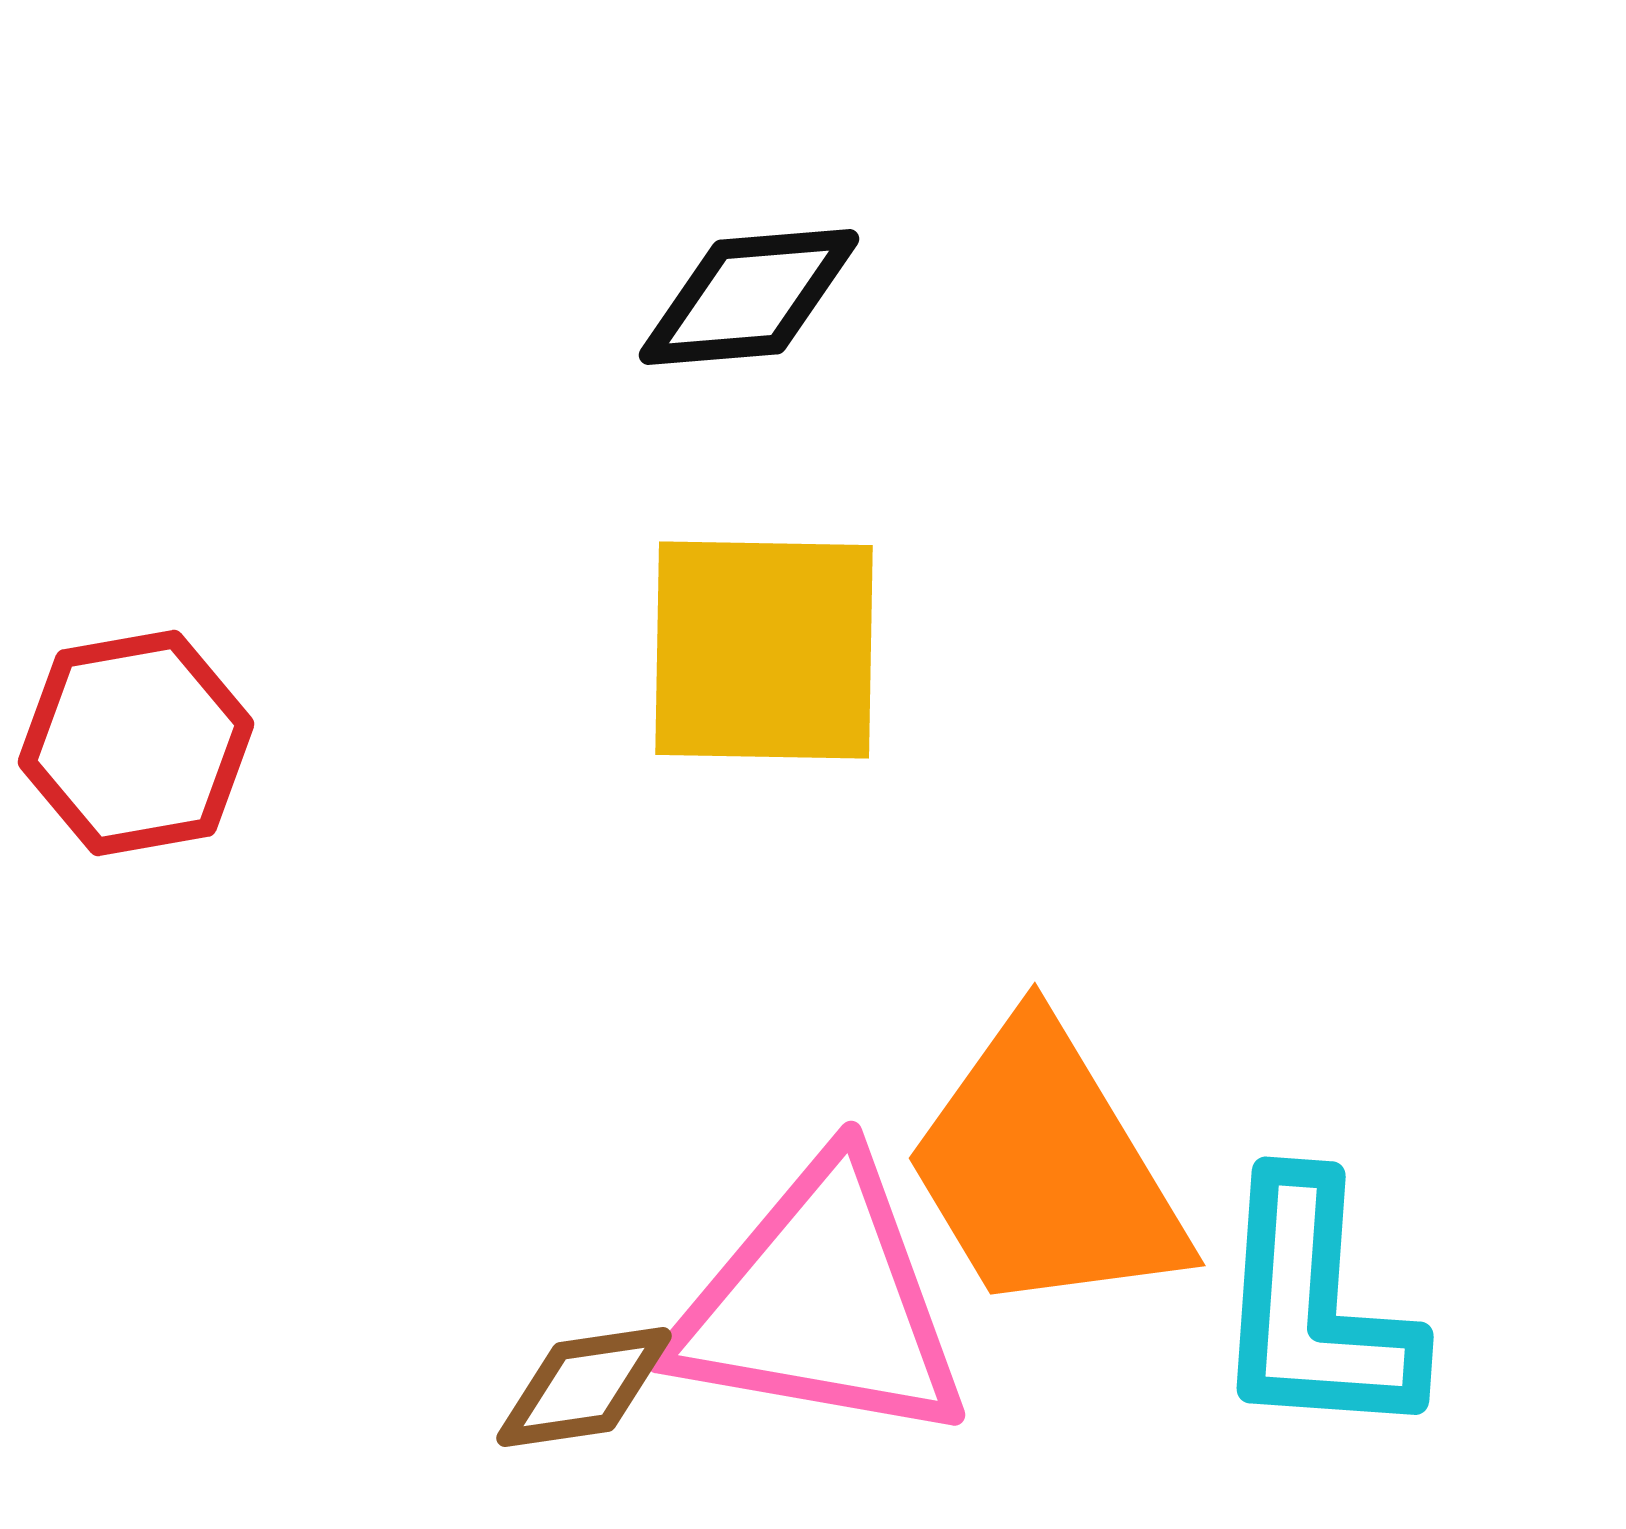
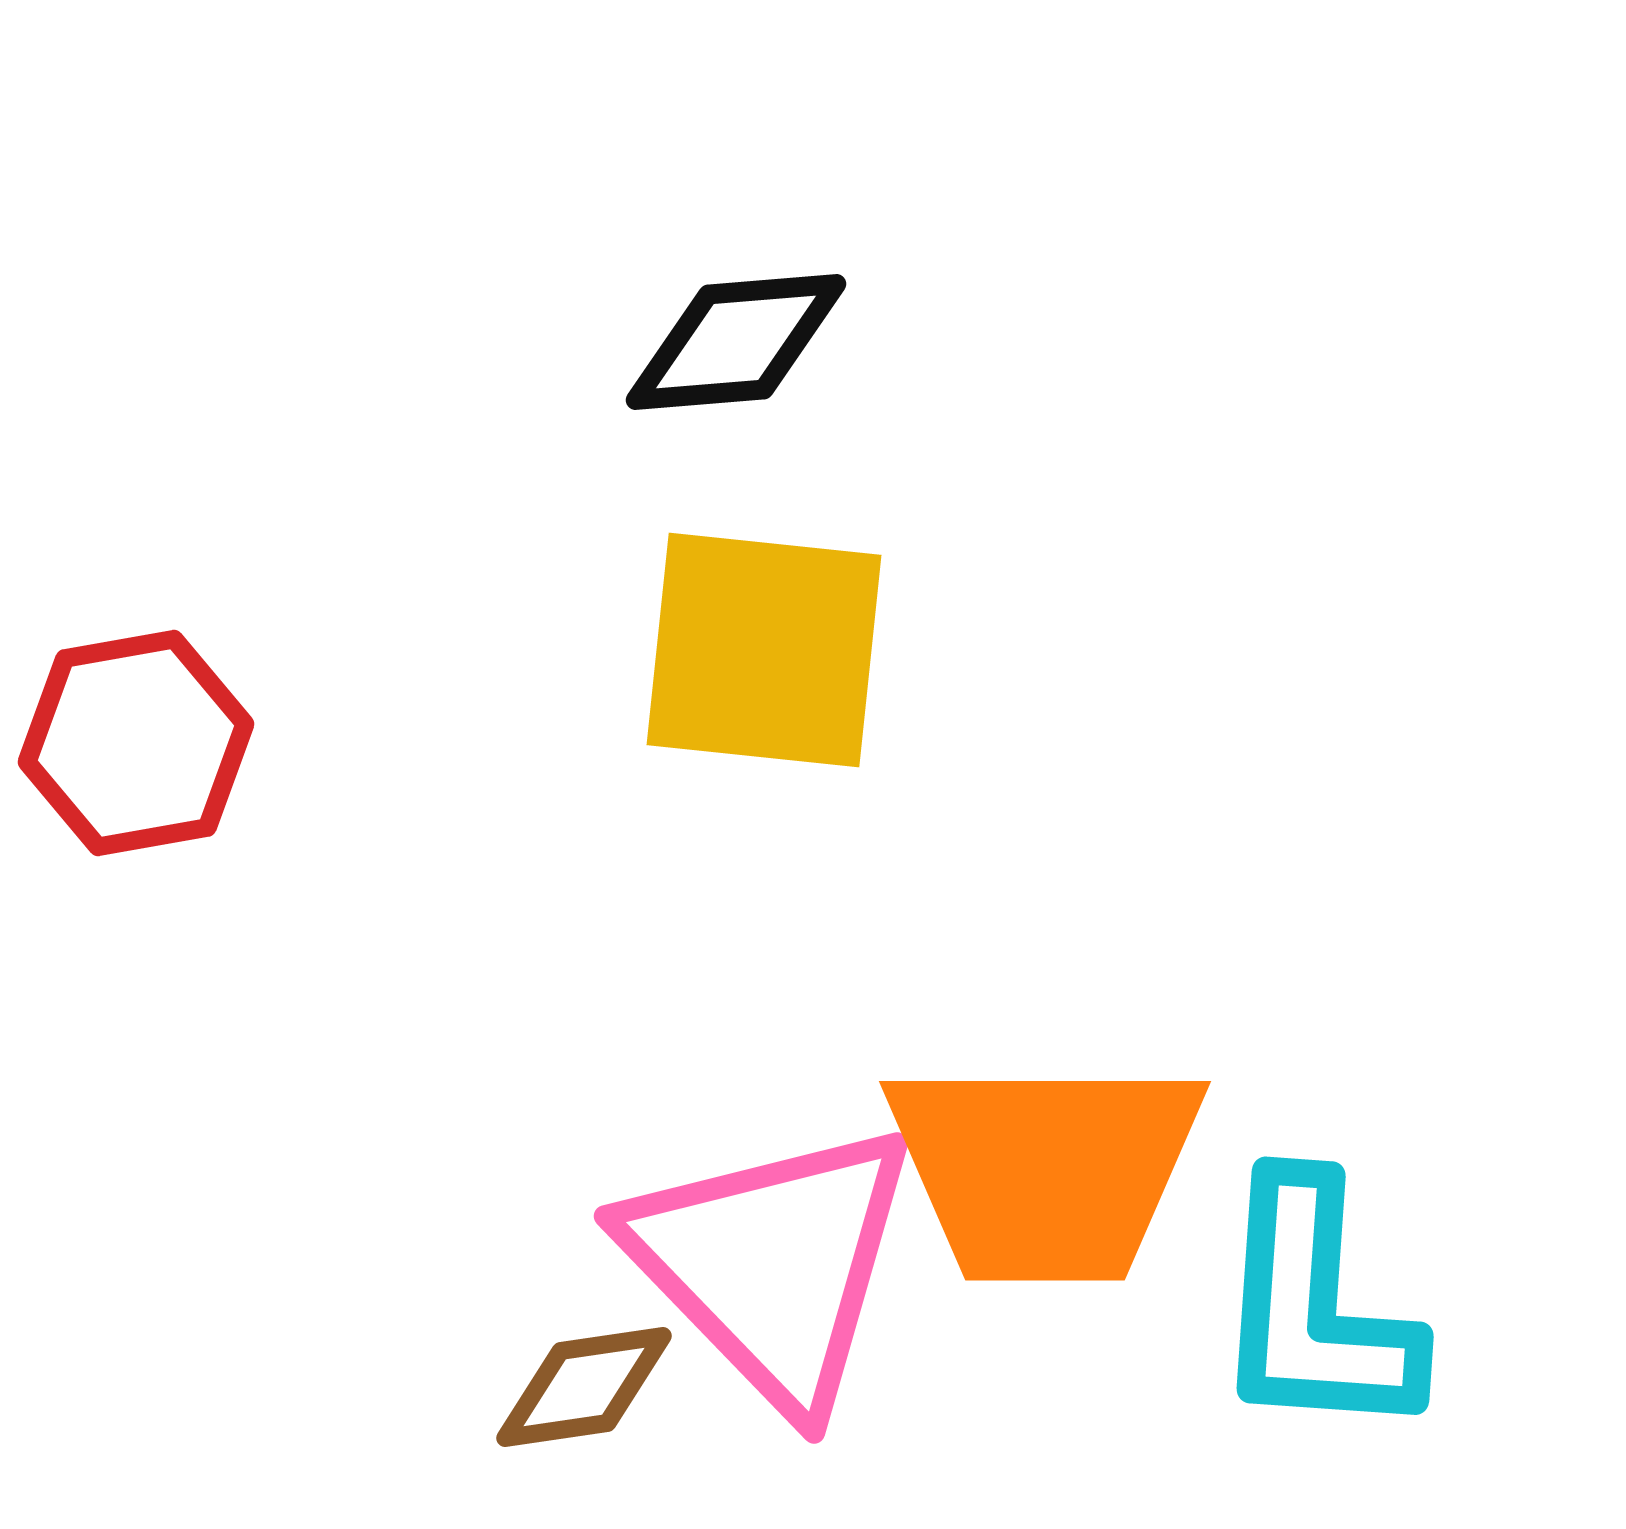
black diamond: moved 13 px left, 45 px down
yellow square: rotated 5 degrees clockwise
orange trapezoid: rotated 59 degrees counterclockwise
pink triangle: moved 49 px left, 39 px up; rotated 36 degrees clockwise
